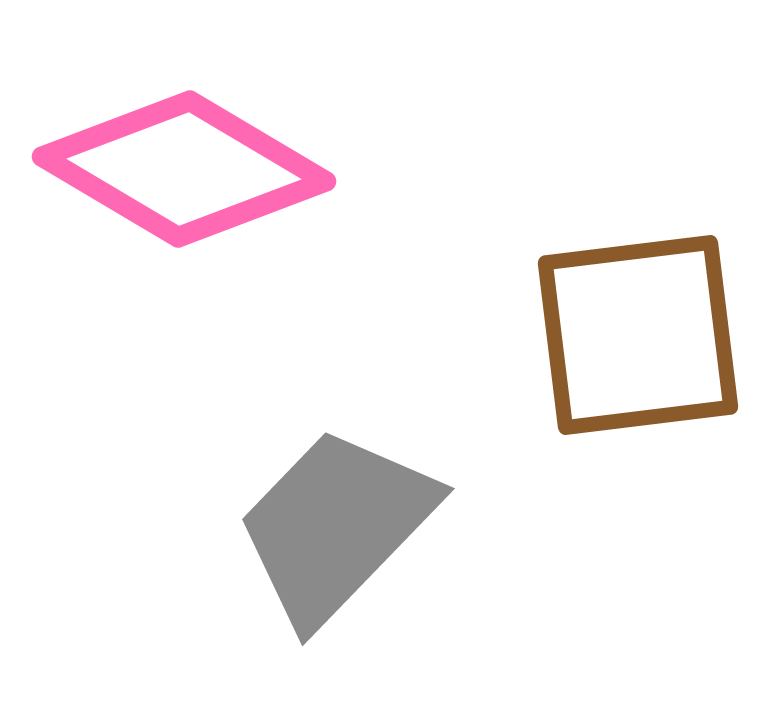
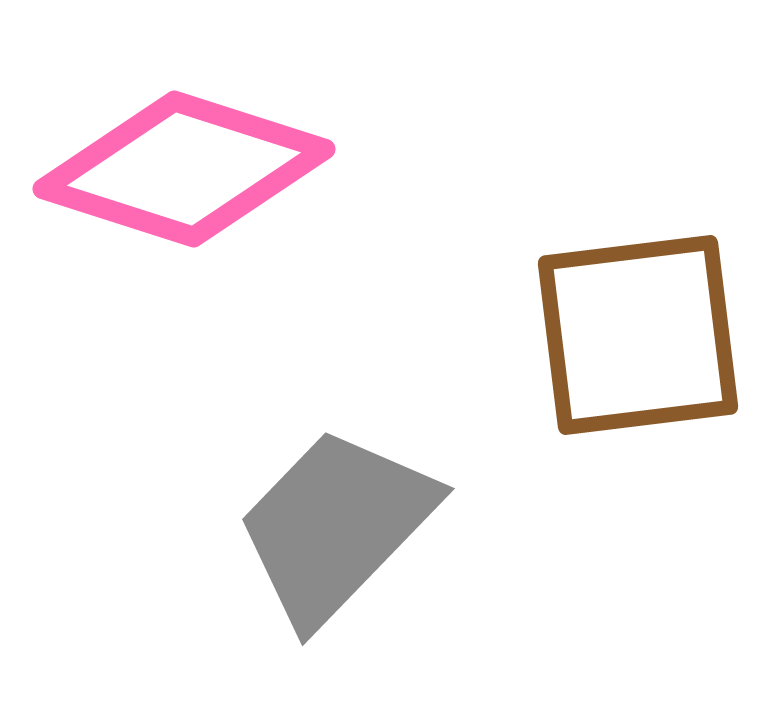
pink diamond: rotated 13 degrees counterclockwise
